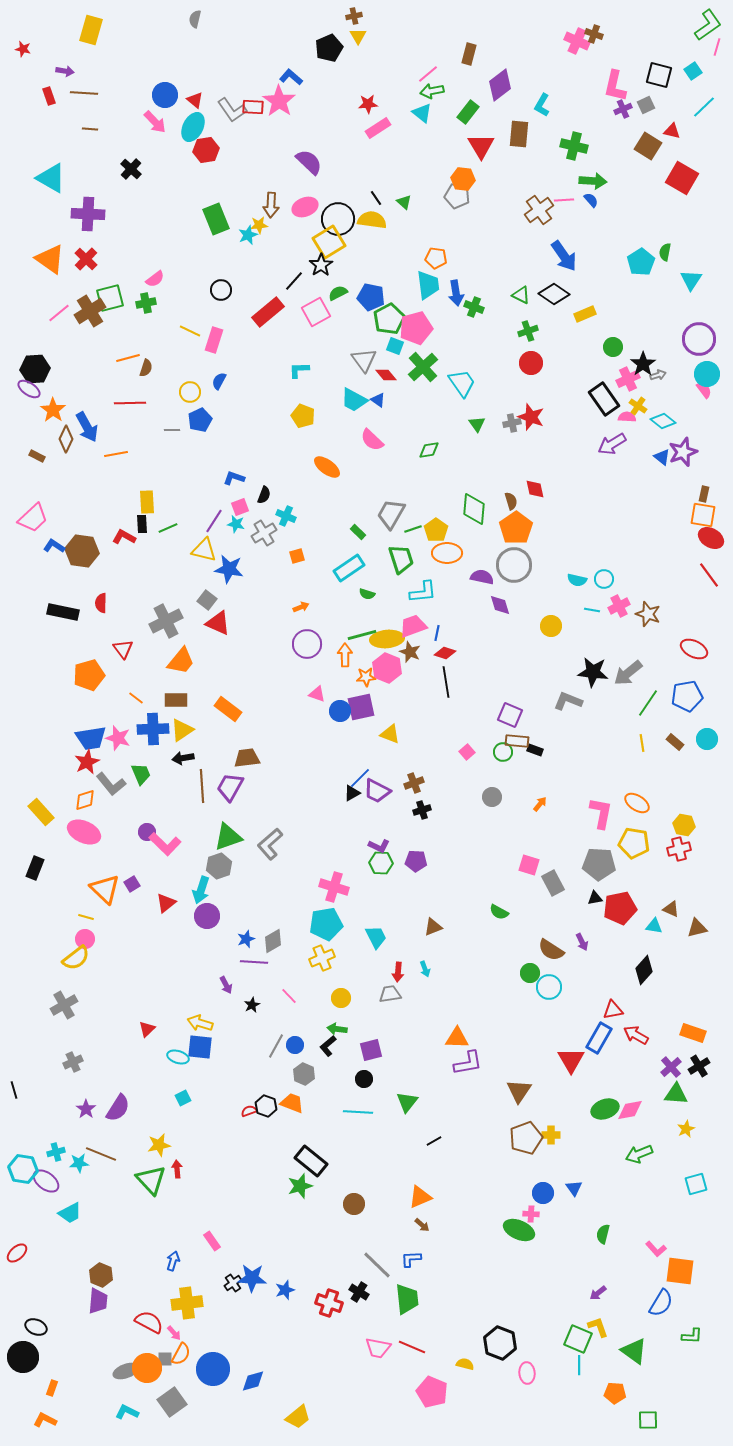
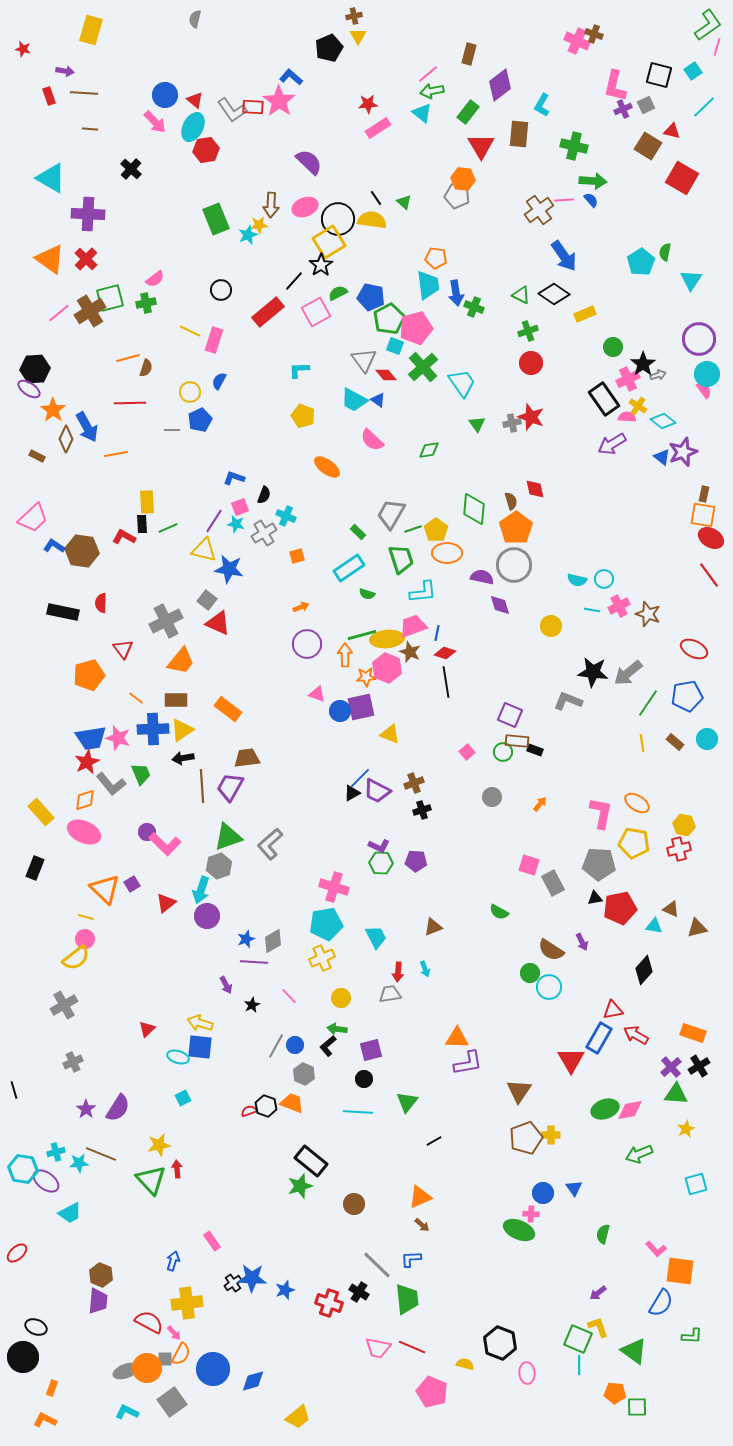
green square at (648, 1420): moved 11 px left, 13 px up
